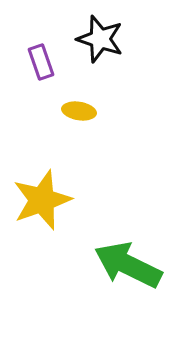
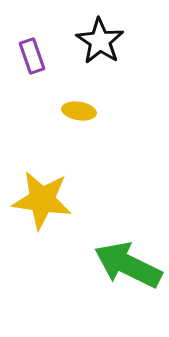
black star: moved 2 px down; rotated 15 degrees clockwise
purple rectangle: moved 9 px left, 6 px up
yellow star: rotated 28 degrees clockwise
